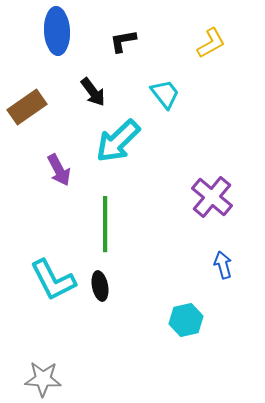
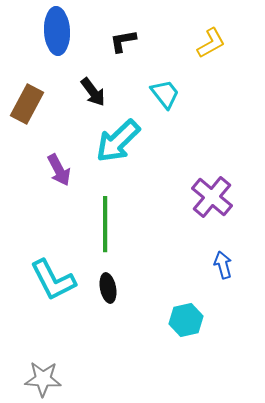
brown rectangle: moved 3 px up; rotated 27 degrees counterclockwise
black ellipse: moved 8 px right, 2 px down
